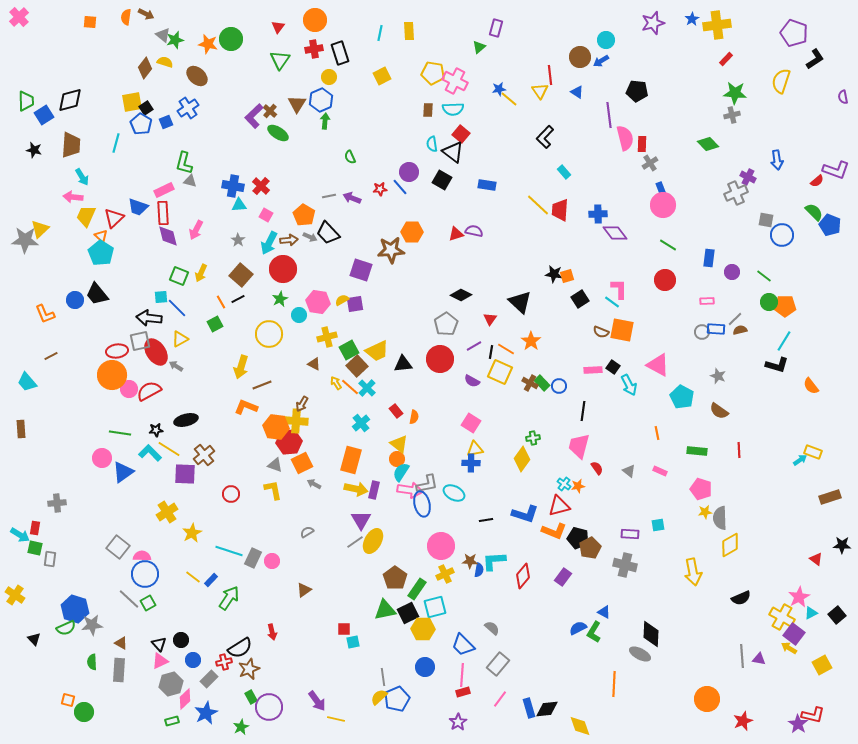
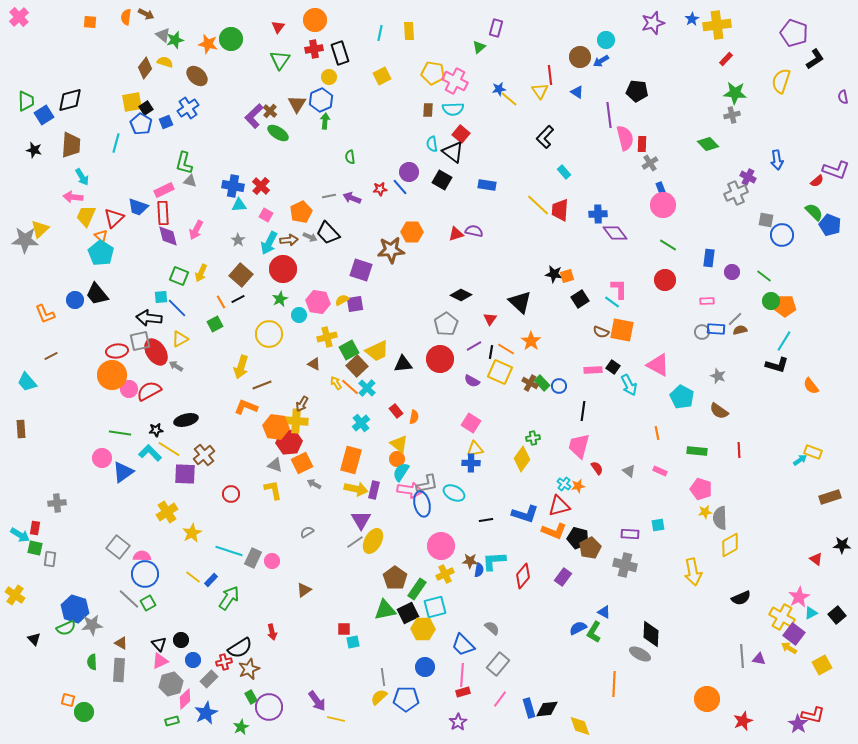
green semicircle at (350, 157): rotated 16 degrees clockwise
orange pentagon at (304, 215): moved 3 px left, 3 px up; rotated 15 degrees clockwise
green circle at (769, 302): moved 2 px right, 1 px up
blue pentagon at (397, 699): moved 9 px right; rotated 25 degrees clockwise
